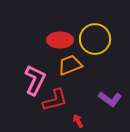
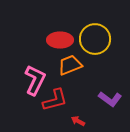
red arrow: rotated 32 degrees counterclockwise
